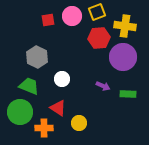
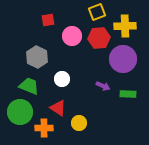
pink circle: moved 20 px down
yellow cross: rotated 10 degrees counterclockwise
purple circle: moved 2 px down
